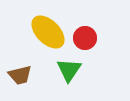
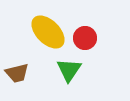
brown trapezoid: moved 3 px left, 2 px up
